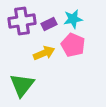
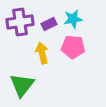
purple cross: moved 2 px left, 1 px down
pink pentagon: moved 2 px down; rotated 20 degrees counterclockwise
yellow arrow: moved 2 px left; rotated 80 degrees counterclockwise
